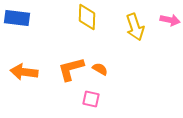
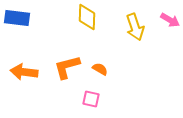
pink arrow: rotated 18 degrees clockwise
orange L-shape: moved 4 px left, 2 px up
